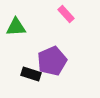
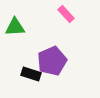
green triangle: moved 1 px left
